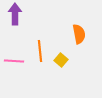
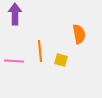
yellow square: rotated 24 degrees counterclockwise
